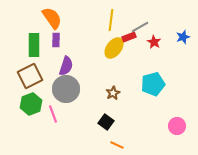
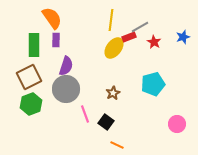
brown square: moved 1 px left, 1 px down
pink line: moved 32 px right
pink circle: moved 2 px up
